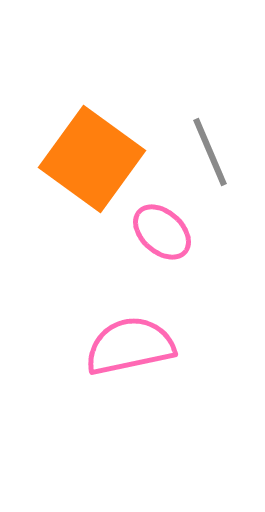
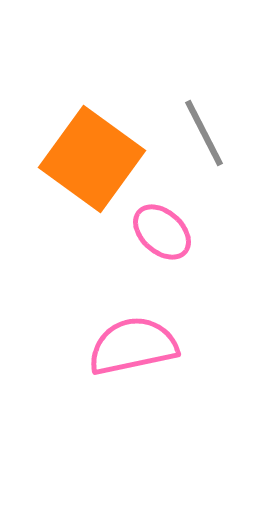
gray line: moved 6 px left, 19 px up; rotated 4 degrees counterclockwise
pink semicircle: moved 3 px right
